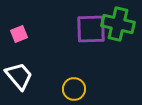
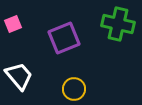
purple square: moved 27 px left, 9 px down; rotated 20 degrees counterclockwise
pink square: moved 6 px left, 10 px up
